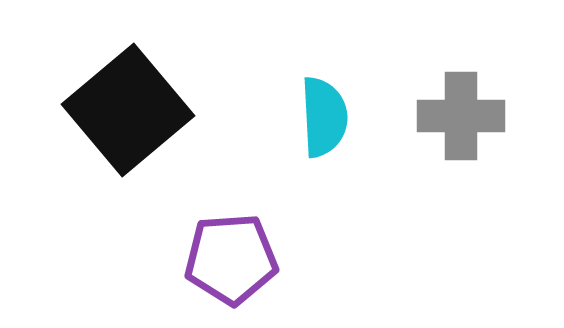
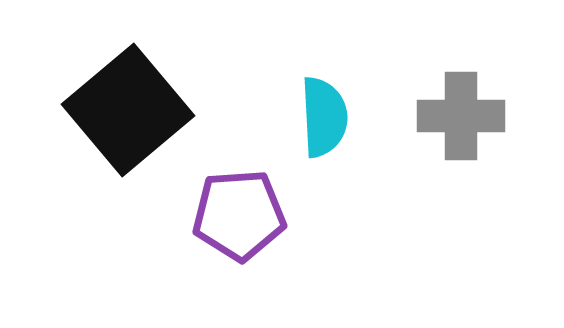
purple pentagon: moved 8 px right, 44 px up
